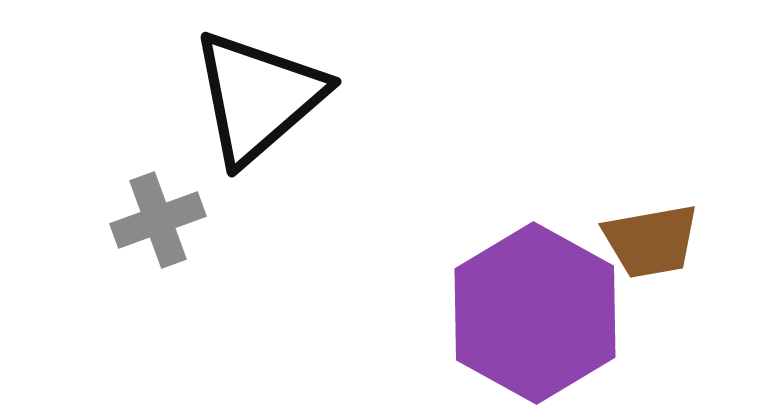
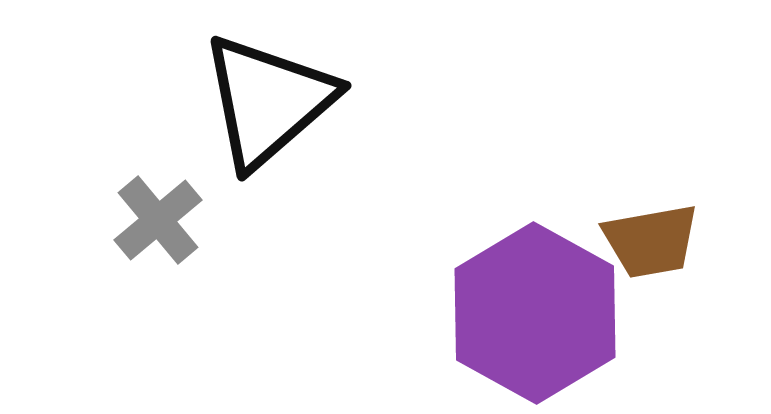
black triangle: moved 10 px right, 4 px down
gray cross: rotated 20 degrees counterclockwise
